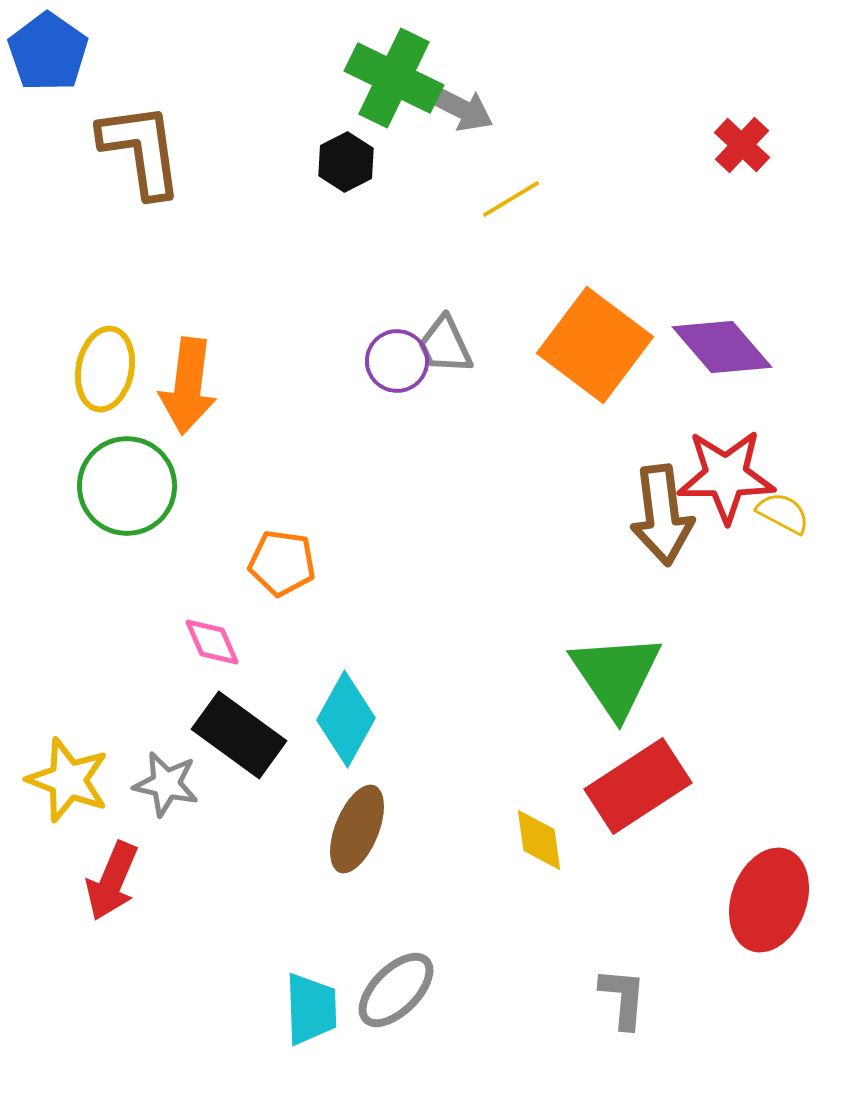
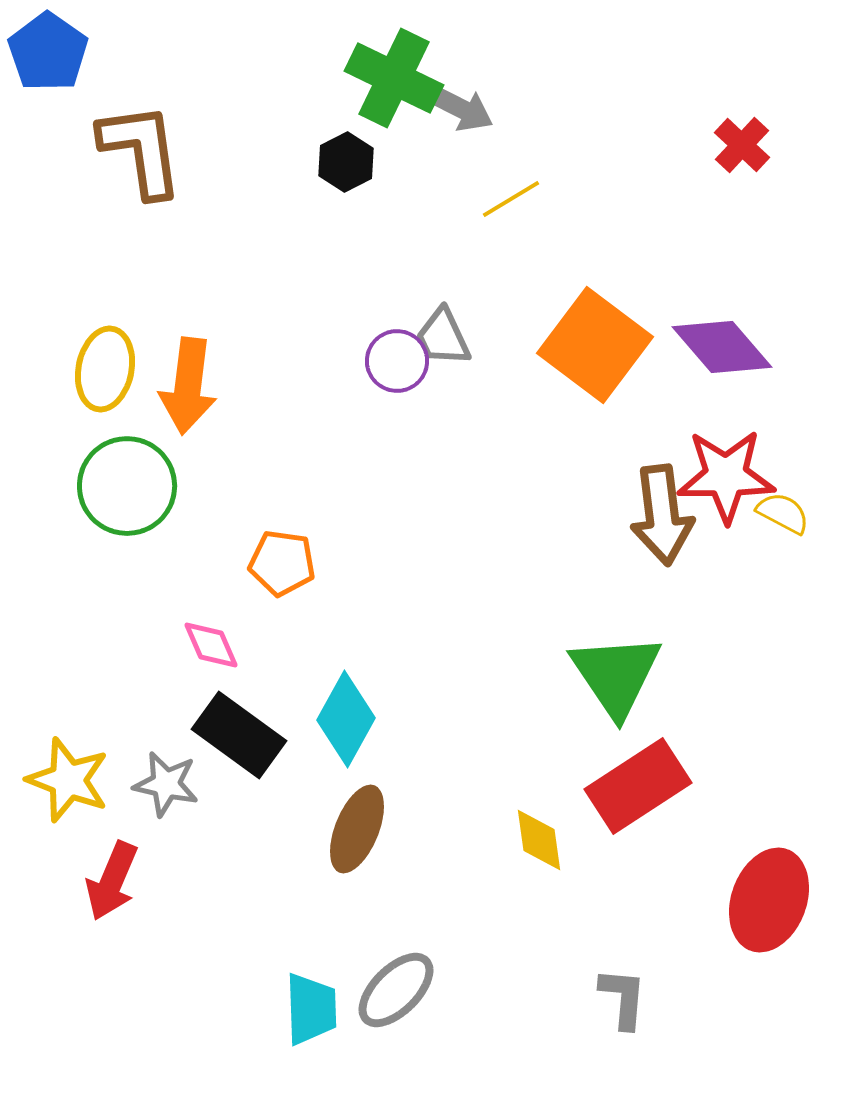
gray trapezoid: moved 2 px left, 8 px up
pink diamond: moved 1 px left, 3 px down
